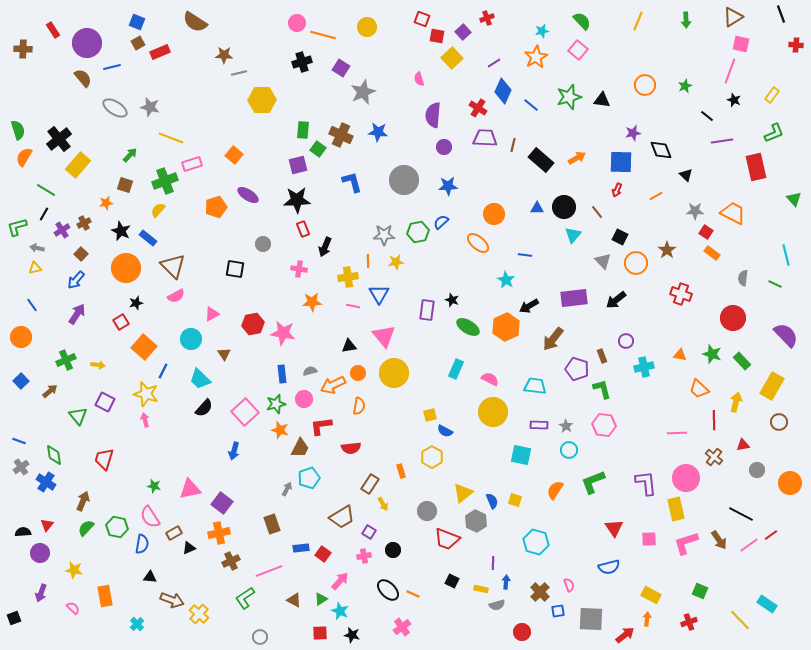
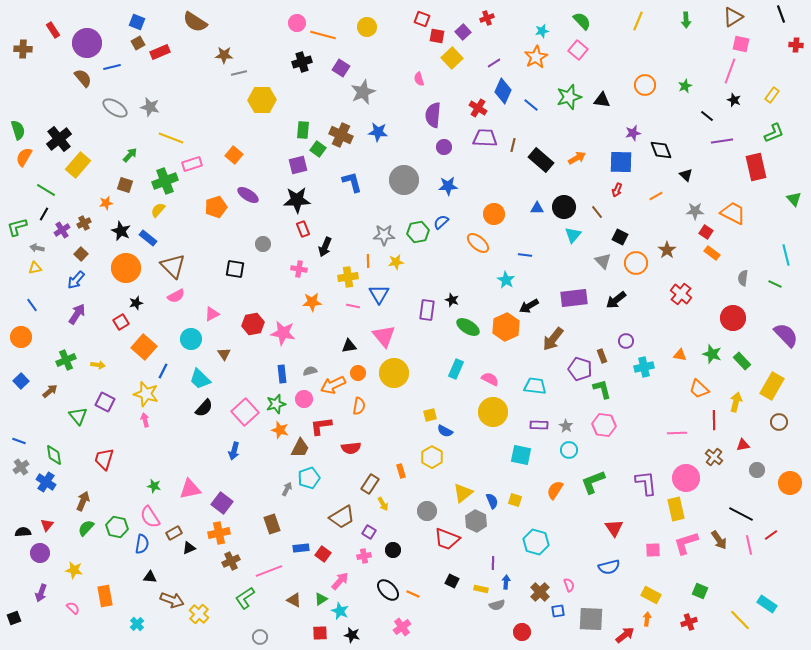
red cross at (681, 294): rotated 20 degrees clockwise
purple pentagon at (577, 369): moved 3 px right
pink square at (649, 539): moved 4 px right, 11 px down
pink line at (749, 545): rotated 66 degrees counterclockwise
